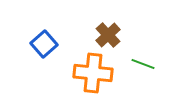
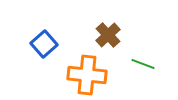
orange cross: moved 6 px left, 2 px down
